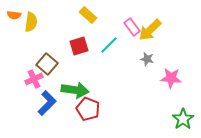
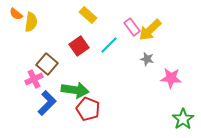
orange semicircle: moved 2 px right, 1 px up; rotated 32 degrees clockwise
red square: rotated 18 degrees counterclockwise
